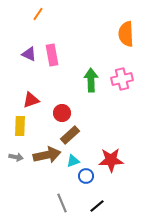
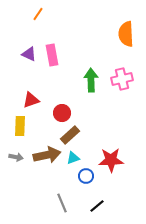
cyan triangle: moved 3 px up
